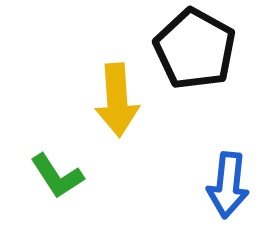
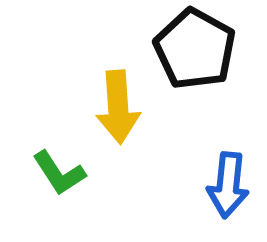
yellow arrow: moved 1 px right, 7 px down
green L-shape: moved 2 px right, 3 px up
